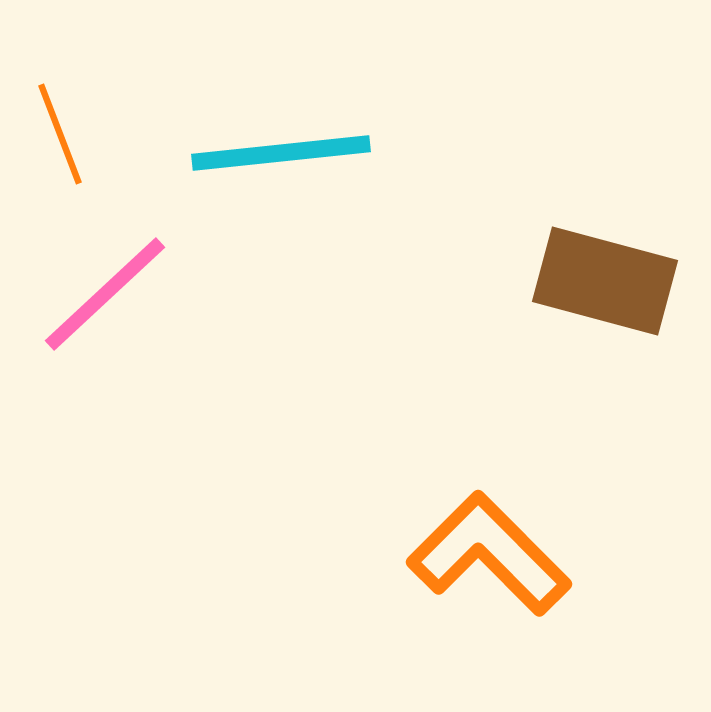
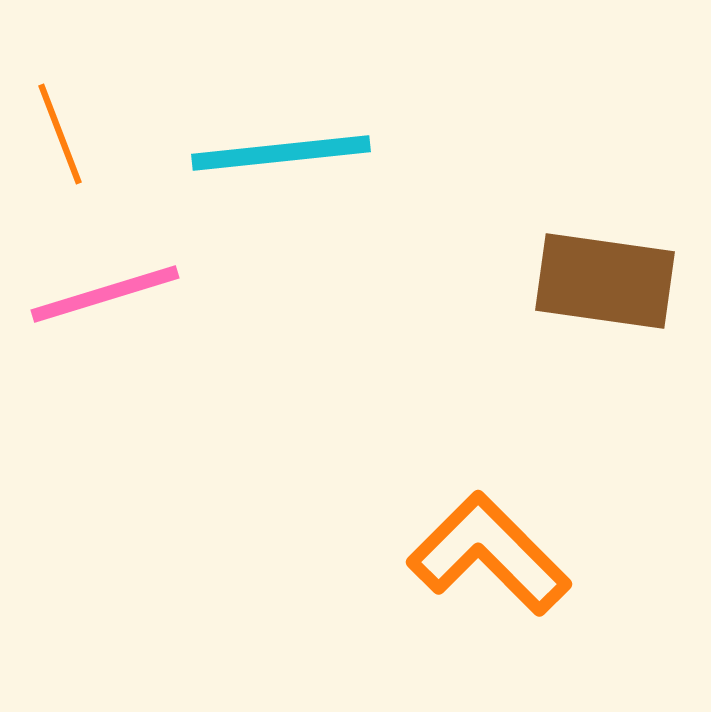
brown rectangle: rotated 7 degrees counterclockwise
pink line: rotated 26 degrees clockwise
